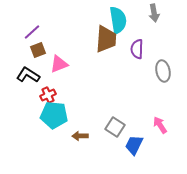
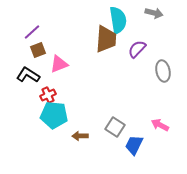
gray arrow: rotated 66 degrees counterclockwise
purple semicircle: rotated 42 degrees clockwise
pink arrow: rotated 30 degrees counterclockwise
